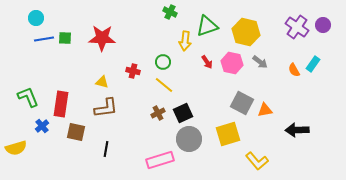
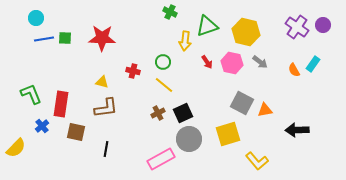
green L-shape: moved 3 px right, 3 px up
yellow semicircle: rotated 30 degrees counterclockwise
pink rectangle: moved 1 px right, 1 px up; rotated 12 degrees counterclockwise
